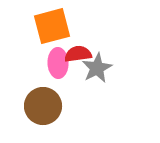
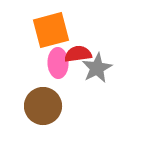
orange square: moved 1 px left, 4 px down
